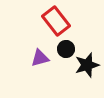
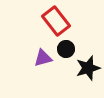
purple triangle: moved 3 px right
black star: moved 1 px right, 3 px down
